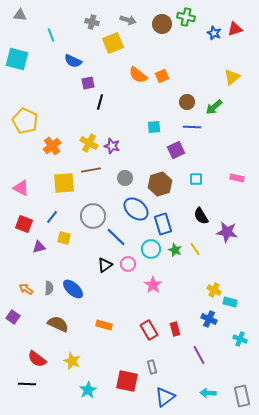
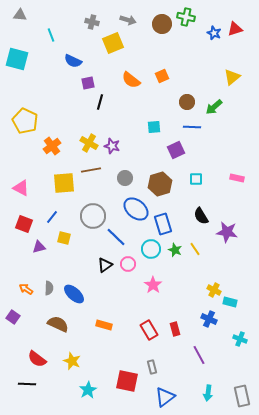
orange semicircle at (138, 75): moved 7 px left, 5 px down
blue ellipse at (73, 289): moved 1 px right, 5 px down
cyan arrow at (208, 393): rotated 84 degrees counterclockwise
